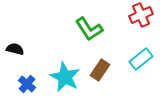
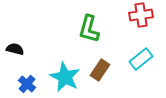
red cross: rotated 15 degrees clockwise
green L-shape: rotated 48 degrees clockwise
